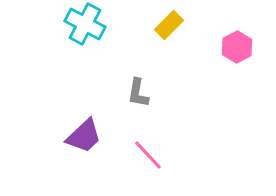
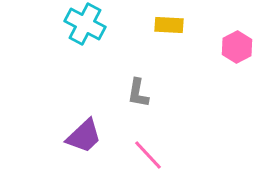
yellow rectangle: rotated 48 degrees clockwise
